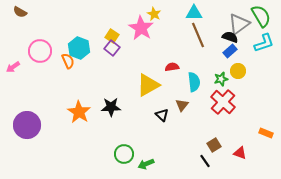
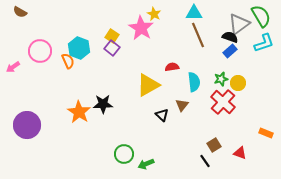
yellow circle: moved 12 px down
black star: moved 8 px left, 3 px up
